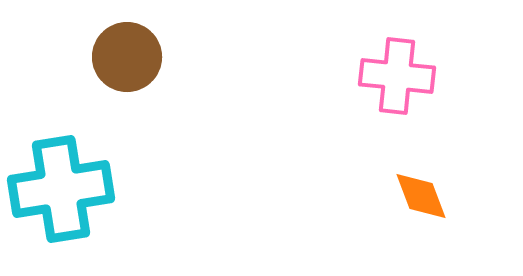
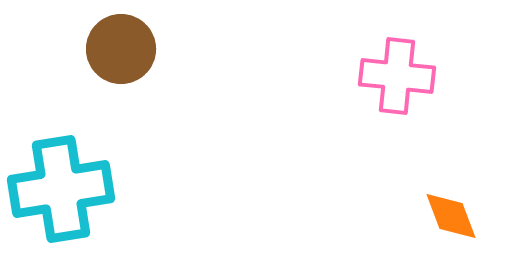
brown circle: moved 6 px left, 8 px up
orange diamond: moved 30 px right, 20 px down
